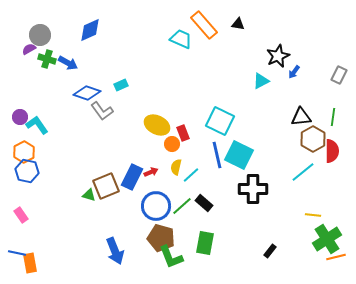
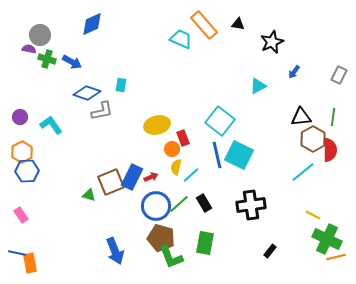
blue diamond at (90, 30): moved 2 px right, 6 px up
purple semicircle at (29, 49): rotated 40 degrees clockwise
black star at (278, 56): moved 6 px left, 14 px up
blue arrow at (68, 63): moved 4 px right, 1 px up
cyan triangle at (261, 81): moved 3 px left, 5 px down
cyan rectangle at (121, 85): rotated 56 degrees counterclockwise
gray L-shape at (102, 111): rotated 65 degrees counterclockwise
cyan square at (220, 121): rotated 12 degrees clockwise
cyan L-shape at (37, 125): moved 14 px right
yellow ellipse at (157, 125): rotated 40 degrees counterclockwise
red rectangle at (183, 133): moved 5 px down
orange circle at (172, 144): moved 5 px down
red semicircle at (332, 151): moved 2 px left, 1 px up
orange hexagon at (24, 152): moved 2 px left
blue hexagon at (27, 171): rotated 15 degrees counterclockwise
red arrow at (151, 172): moved 5 px down
brown square at (106, 186): moved 5 px right, 4 px up
black cross at (253, 189): moved 2 px left, 16 px down; rotated 8 degrees counterclockwise
black rectangle at (204, 203): rotated 18 degrees clockwise
green line at (182, 206): moved 3 px left, 2 px up
yellow line at (313, 215): rotated 21 degrees clockwise
green cross at (327, 239): rotated 32 degrees counterclockwise
